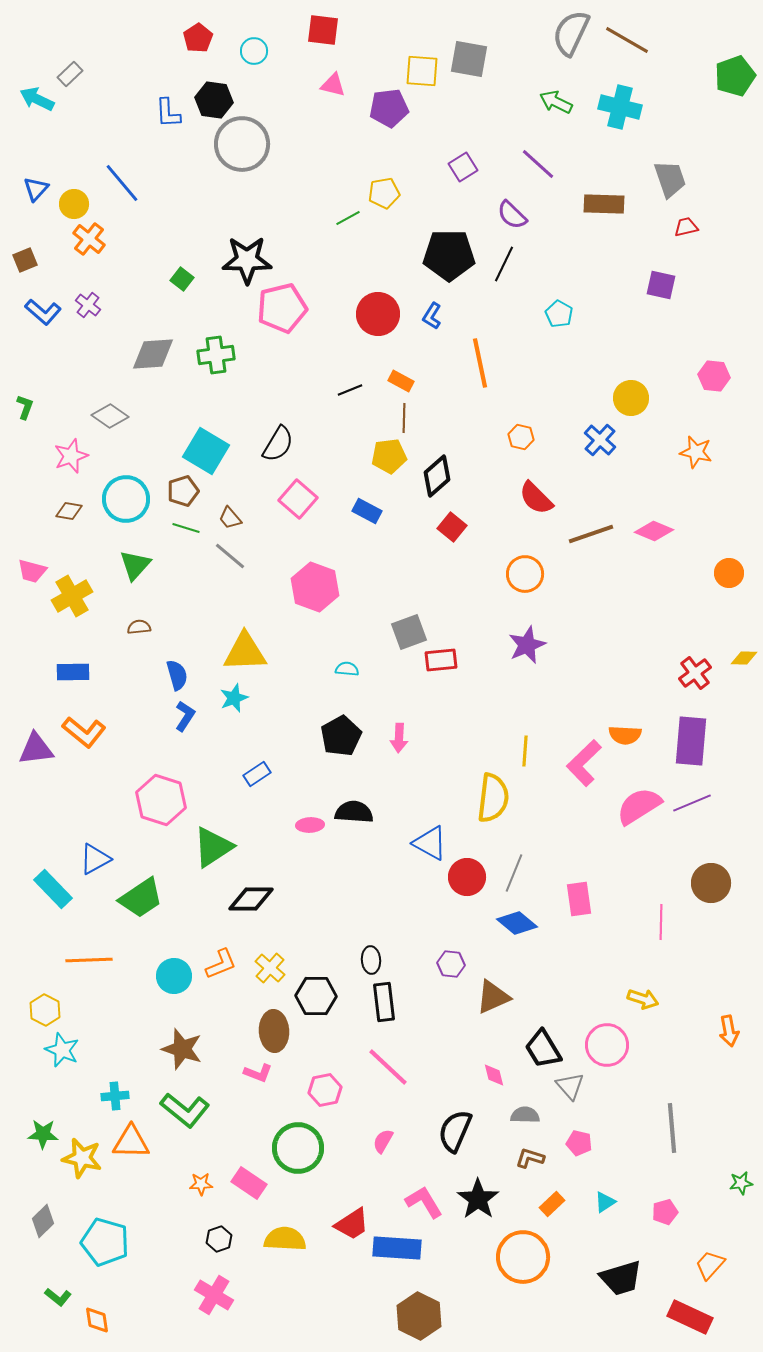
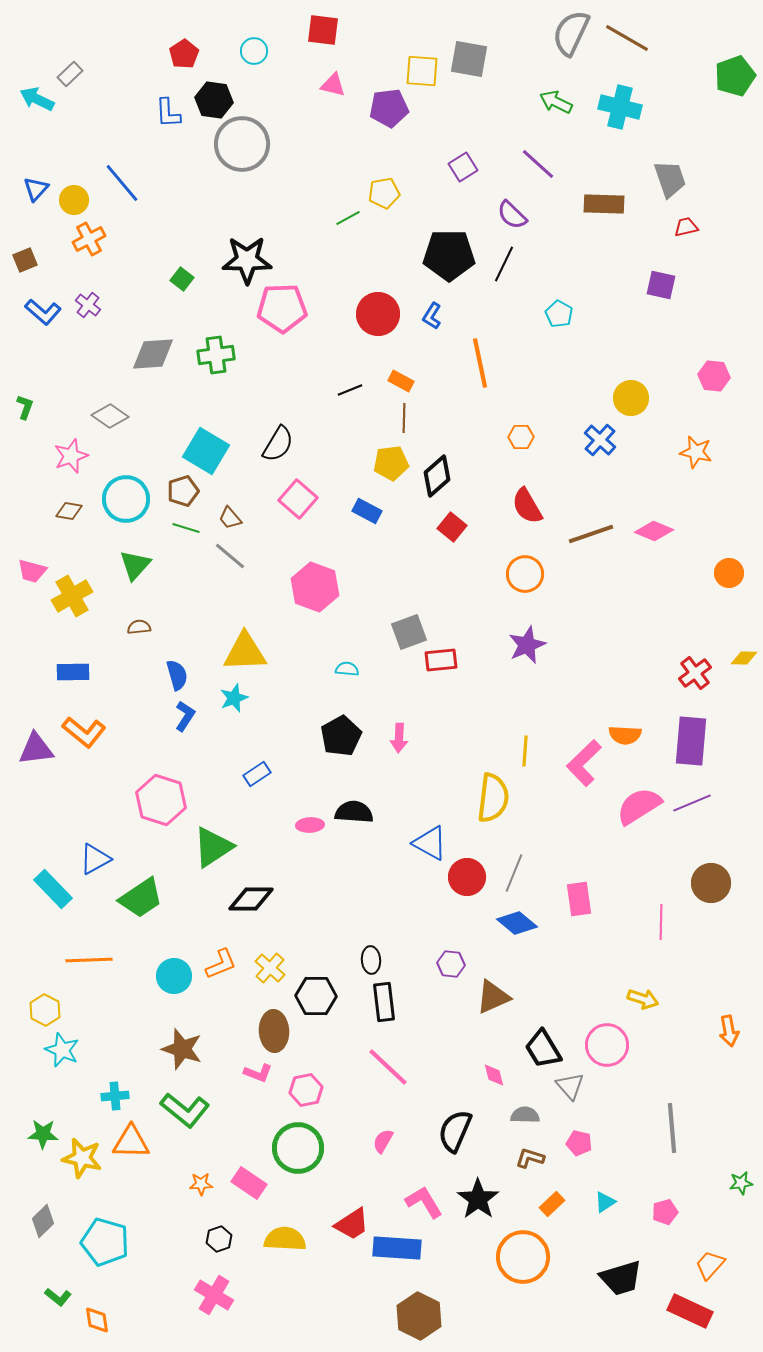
red pentagon at (198, 38): moved 14 px left, 16 px down
brown line at (627, 40): moved 2 px up
yellow circle at (74, 204): moved 4 px up
orange cross at (89, 239): rotated 24 degrees clockwise
pink pentagon at (282, 308): rotated 12 degrees clockwise
orange hexagon at (521, 437): rotated 15 degrees counterclockwise
yellow pentagon at (389, 456): moved 2 px right, 7 px down
red semicircle at (536, 498): moved 9 px left, 8 px down; rotated 15 degrees clockwise
pink hexagon at (325, 1090): moved 19 px left
red rectangle at (690, 1317): moved 6 px up
